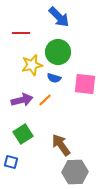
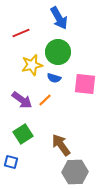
blue arrow: moved 1 px down; rotated 15 degrees clockwise
red line: rotated 24 degrees counterclockwise
purple arrow: rotated 50 degrees clockwise
